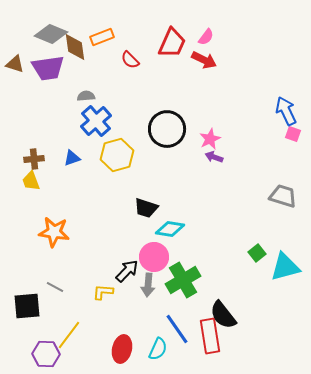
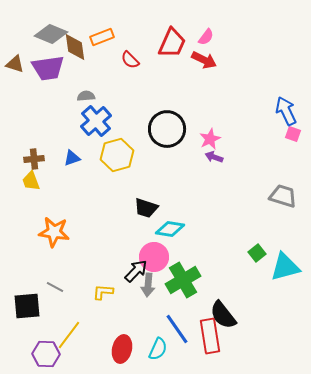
black arrow: moved 9 px right
